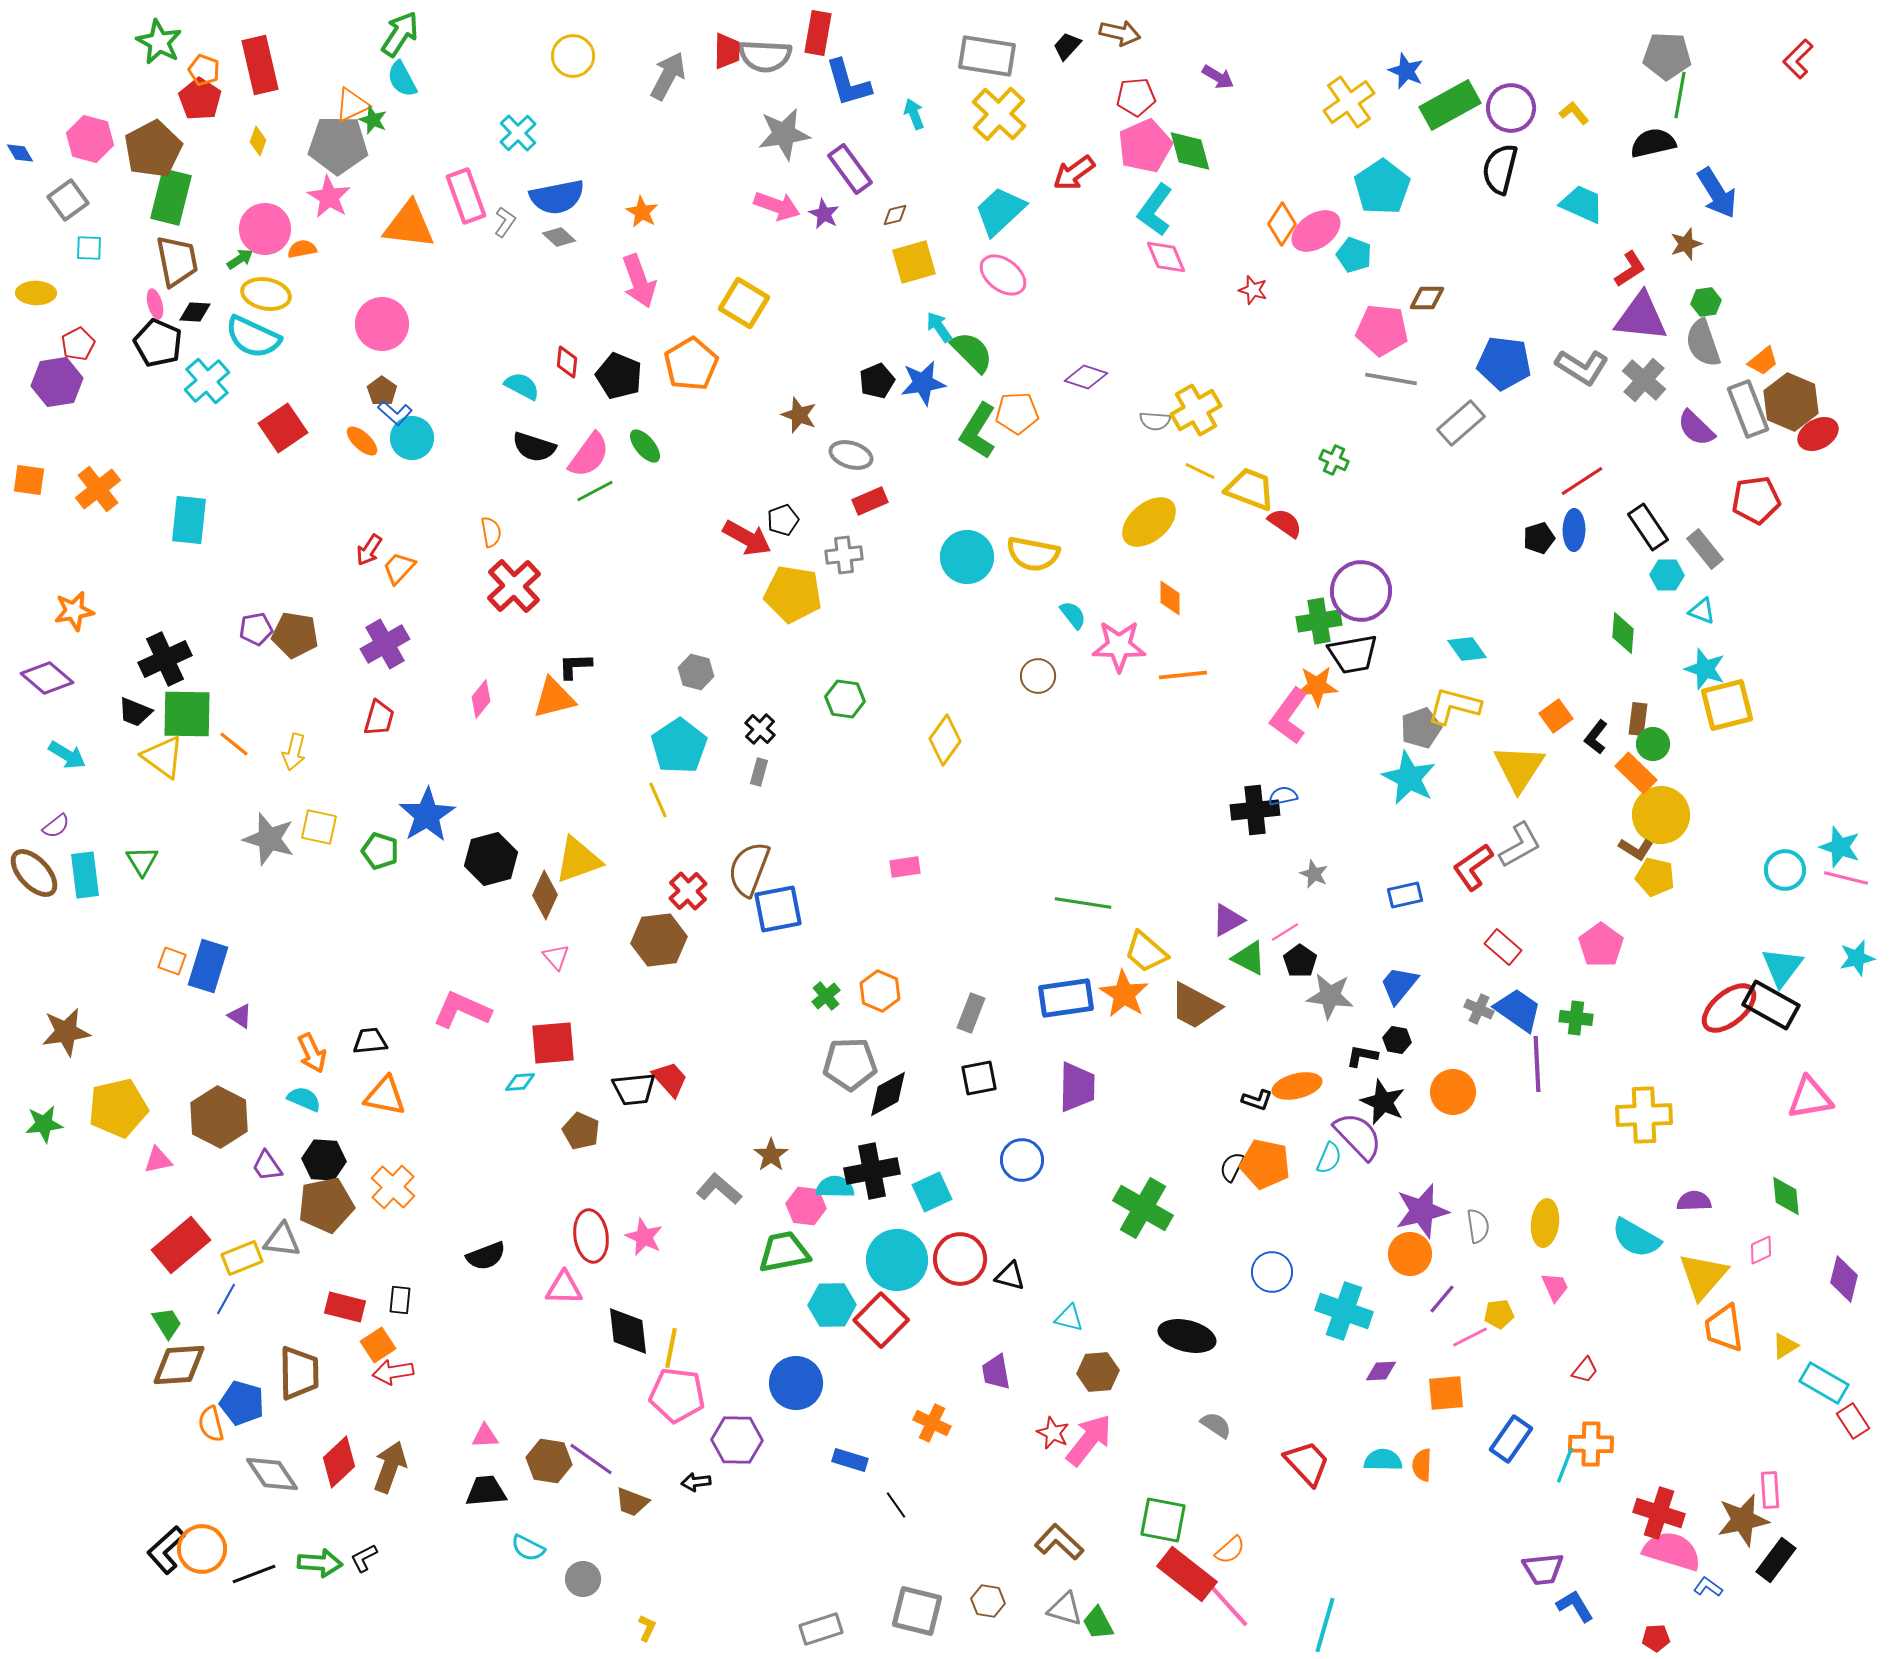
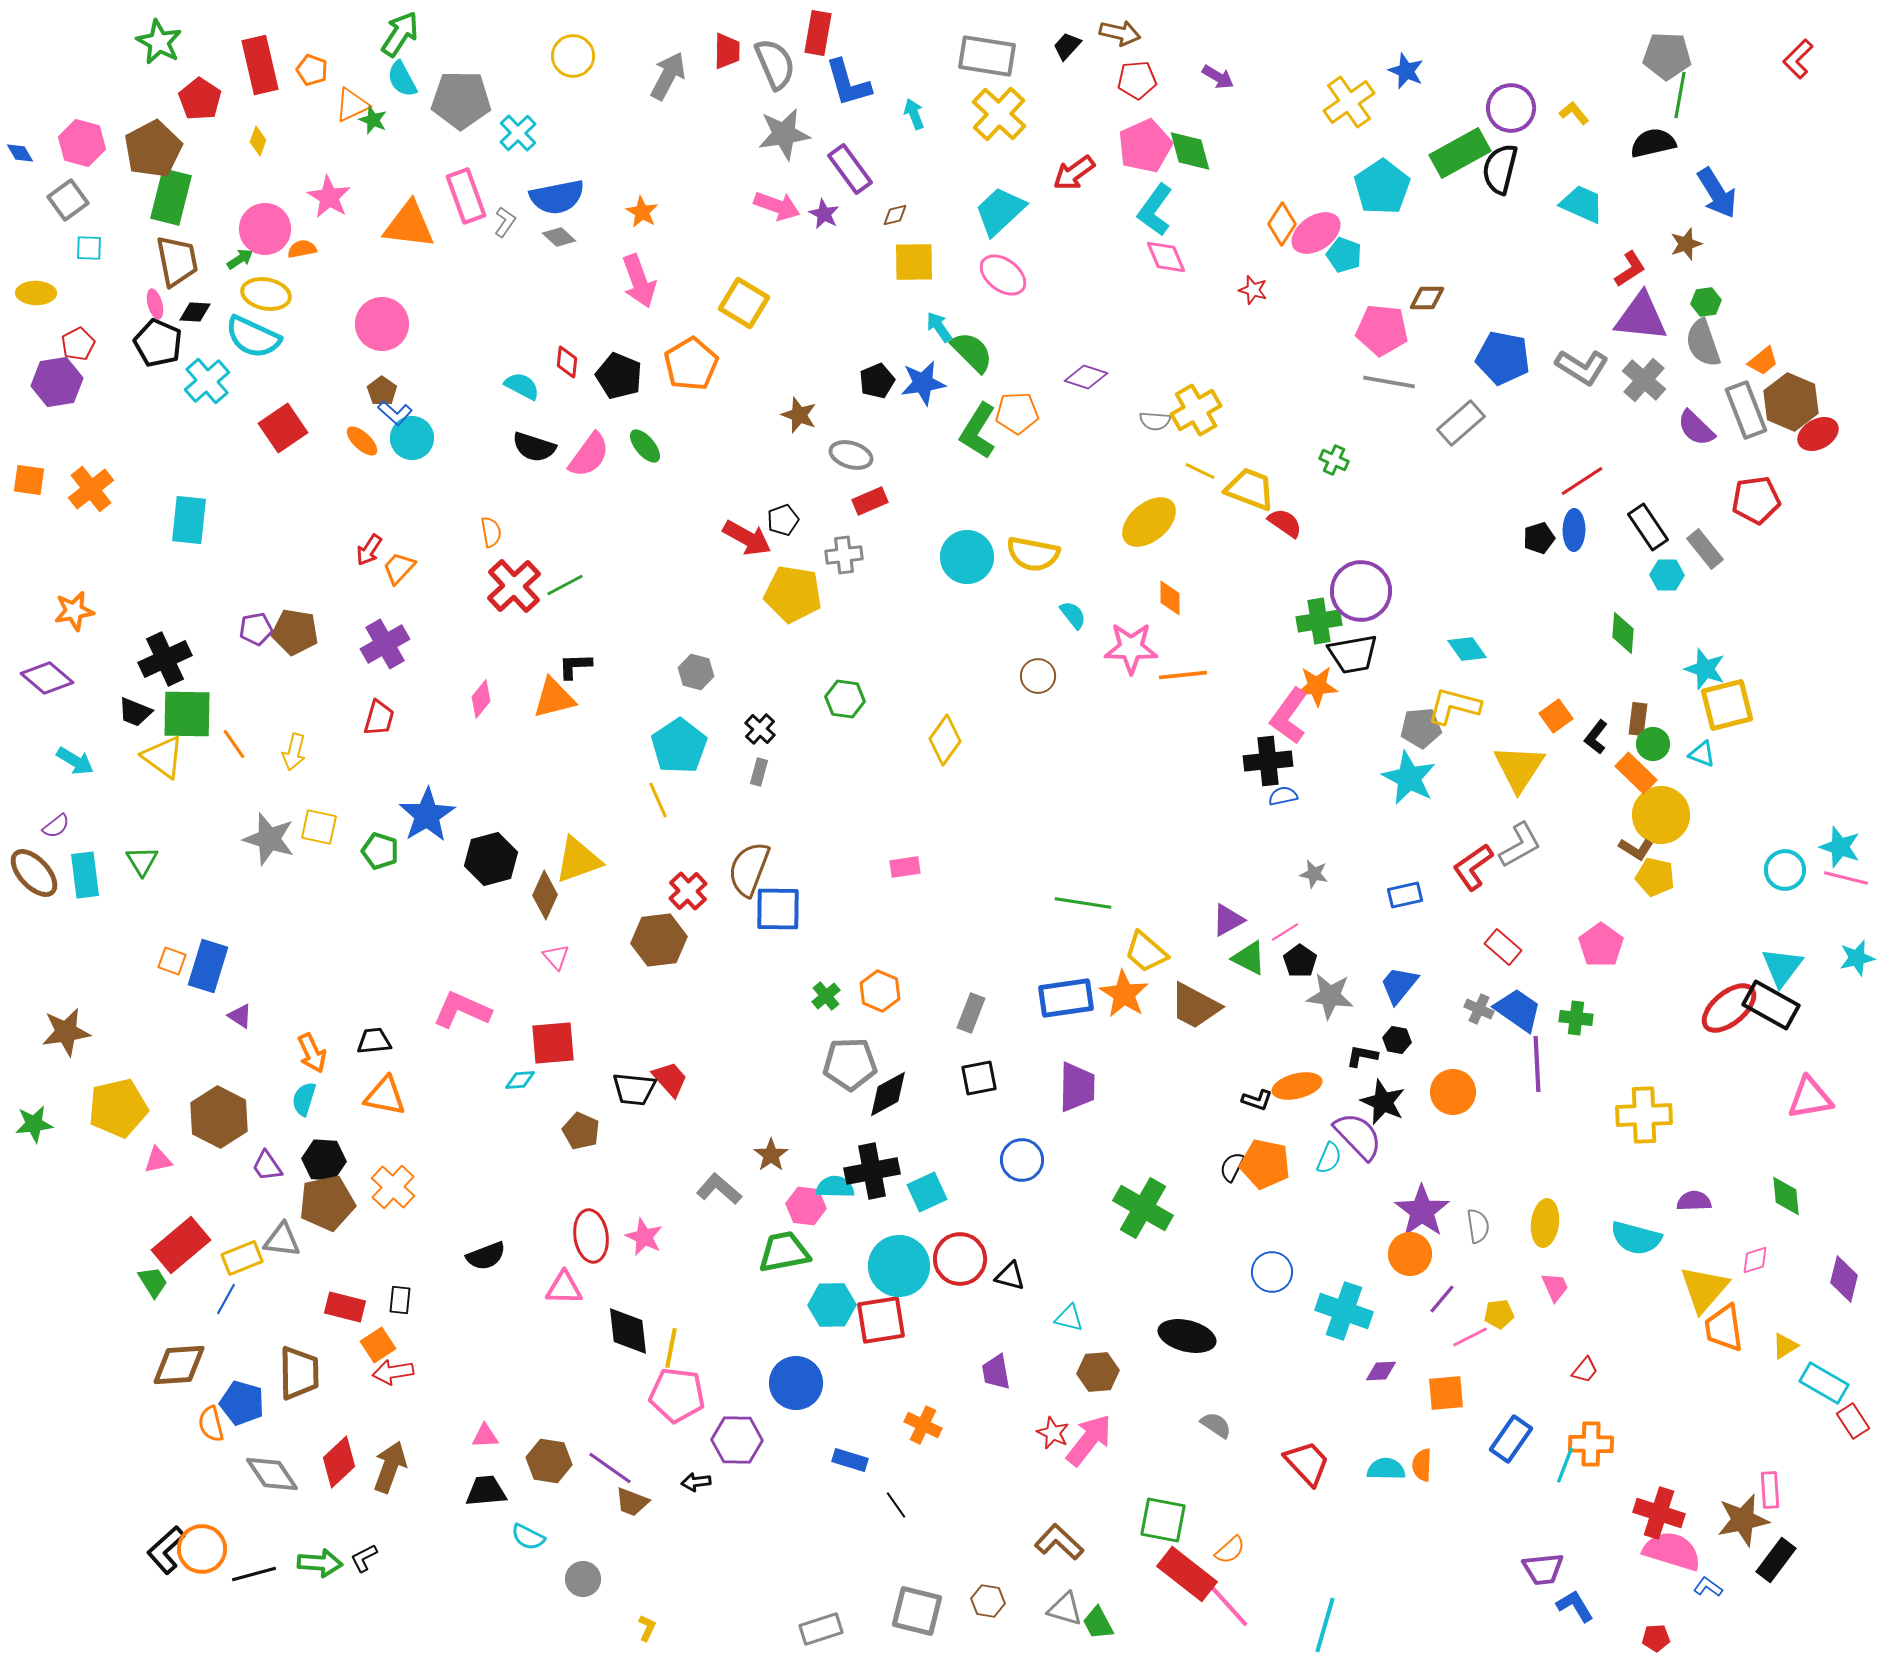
gray semicircle at (765, 56): moved 10 px right, 8 px down; rotated 116 degrees counterclockwise
orange pentagon at (204, 70): moved 108 px right
red pentagon at (1136, 97): moved 1 px right, 17 px up
green rectangle at (1450, 105): moved 10 px right, 48 px down
pink hexagon at (90, 139): moved 8 px left, 4 px down
gray pentagon at (338, 145): moved 123 px right, 45 px up
pink ellipse at (1316, 231): moved 2 px down
cyan pentagon at (1354, 255): moved 10 px left
yellow square at (914, 262): rotated 15 degrees clockwise
blue pentagon at (1504, 363): moved 1 px left, 5 px up; rotated 4 degrees clockwise
gray line at (1391, 379): moved 2 px left, 3 px down
gray rectangle at (1748, 409): moved 2 px left, 1 px down
orange cross at (98, 489): moved 7 px left
green line at (595, 491): moved 30 px left, 94 px down
cyan triangle at (1702, 611): moved 143 px down
brown pentagon at (295, 635): moved 3 px up
pink star at (1119, 646): moved 12 px right, 2 px down
gray pentagon at (1421, 728): rotated 15 degrees clockwise
orange line at (234, 744): rotated 16 degrees clockwise
cyan arrow at (67, 755): moved 8 px right, 6 px down
black cross at (1255, 810): moved 13 px right, 49 px up
gray star at (1314, 874): rotated 12 degrees counterclockwise
blue square at (778, 909): rotated 12 degrees clockwise
black trapezoid at (370, 1041): moved 4 px right
cyan diamond at (520, 1082): moved 2 px up
black trapezoid at (634, 1089): rotated 12 degrees clockwise
cyan semicircle at (304, 1099): rotated 96 degrees counterclockwise
green star at (44, 1124): moved 10 px left
cyan square at (932, 1192): moved 5 px left
brown pentagon at (326, 1205): moved 1 px right, 2 px up
purple star at (1422, 1211): rotated 22 degrees counterclockwise
cyan semicircle at (1636, 1238): rotated 15 degrees counterclockwise
pink diamond at (1761, 1250): moved 6 px left, 10 px down; rotated 8 degrees clockwise
cyan circle at (897, 1260): moved 2 px right, 6 px down
yellow triangle at (1703, 1276): moved 1 px right, 13 px down
red square at (881, 1320): rotated 36 degrees clockwise
green trapezoid at (167, 1323): moved 14 px left, 41 px up
orange cross at (932, 1423): moved 9 px left, 2 px down
purple line at (591, 1459): moved 19 px right, 9 px down
cyan semicircle at (1383, 1460): moved 3 px right, 9 px down
cyan semicircle at (528, 1548): moved 11 px up
black line at (254, 1574): rotated 6 degrees clockwise
